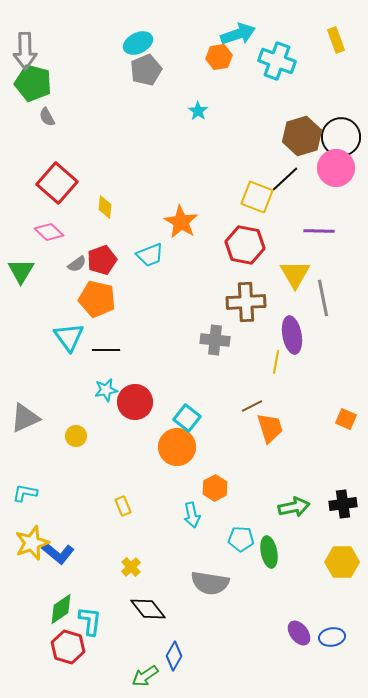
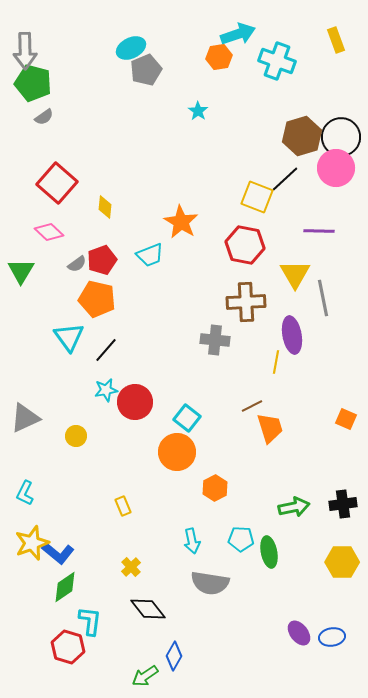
cyan ellipse at (138, 43): moved 7 px left, 5 px down
gray semicircle at (47, 117): moved 3 px left; rotated 96 degrees counterclockwise
black line at (106, 350): rotated 48 degrees counterclockwise
orange circle at (177, 447): moved 5 px down
cyan L-shape at (25, 493): rotated 75 degrees counterclockwise
cyan arrow at (192, 515): moved 26 px down
green diamond at (61, 609): moved 4 px right, 22 px up
